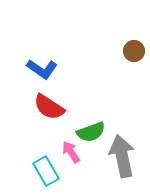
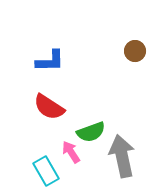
brown circle: moved 1 px right
blue L-shape: moved 8 px right, 8 px up; rotated 36 degrees counterclockwise
